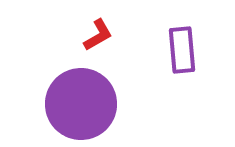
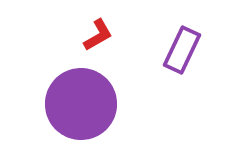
purple rectangle: rotated 30 degrees clockwise
